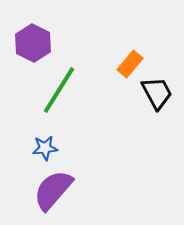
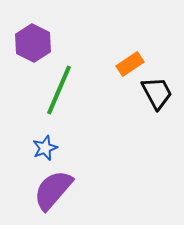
orange rectangle: rotated 16 degrees clockwise
green line: rotated 9 degrees counterclockwise
blue star: rotated 15 degrees counterclockwise
